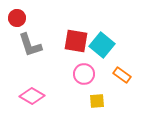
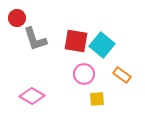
gray L-shape: moved 5 px right, 6 px up
yellow square: moved 2 px up
